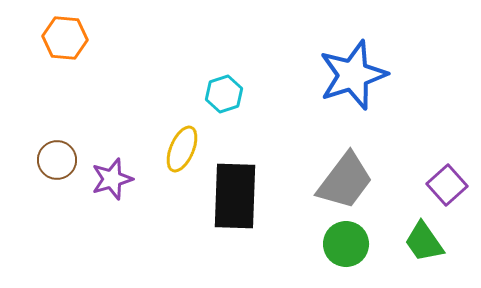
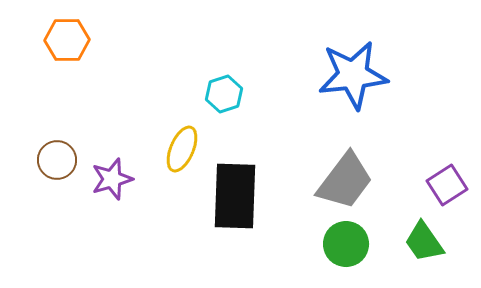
orange hexagon: moved 2 px right, 2 px down; rotated 6 degrees counterclockwise
blue star: rotated 12 degrees clockwise
purple square: rotated 9 degrees clockwise
